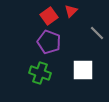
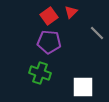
red triangle: moved 1 px down
purple pentagon: rotated 15 degrees counterclockwise
white square: moved 17 px down
